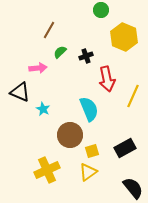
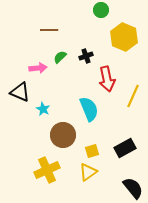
brown line: rotated 60 degrees clockwise
green semicircle: moved 5 px down
brown circle: moved 7 px left
